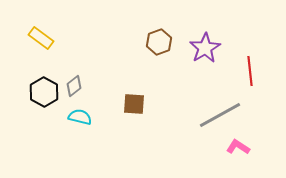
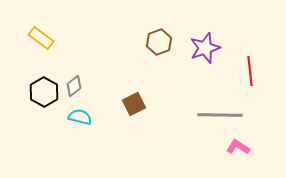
purple star: rotated 12 degrees clockwise
brown square: rotated 30 degrees counterclockwise
gray line: rotated 30 degrees clockwise
